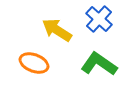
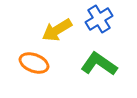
blue cross: rotated 16 degrees clockwise
yellow arrow: rotated 64 degrees counterclockwise
